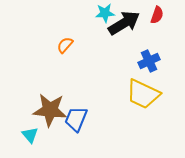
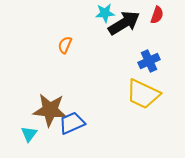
orange semicircle: rotated 18 degrees counterclockwise
blue trapezoid: moved 4 px left, 4 px down; rotated 44 degrees clockwise
cyan triangle: moved 1 px left, 1 px up; rotated 18 degrees clockwise
